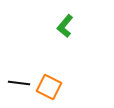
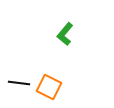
green L-shape: moved 8 px down
